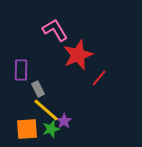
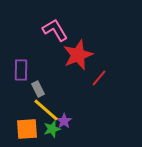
green star: moved 1 px right
